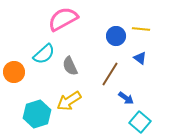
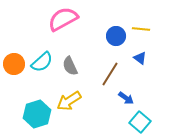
cyan semicircle: moved 2 px left, 8 px down
orange circle: moved 8 px up
